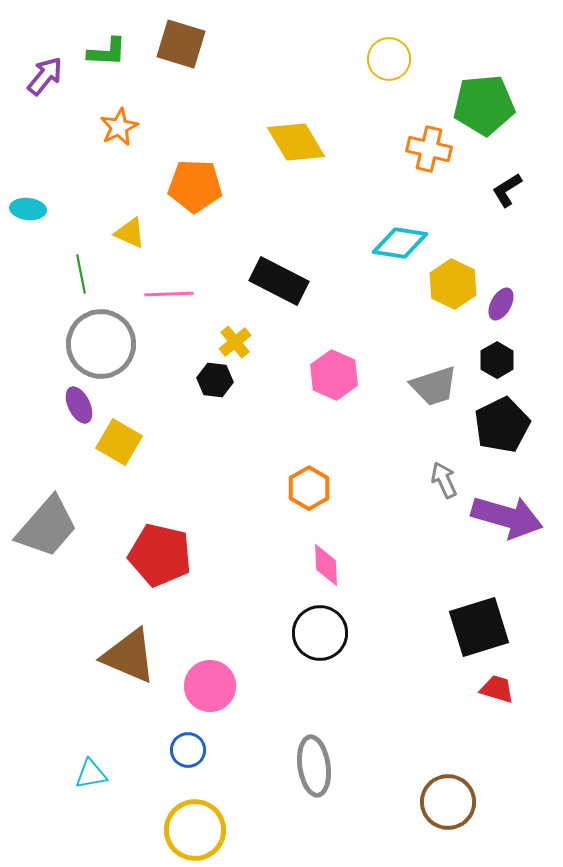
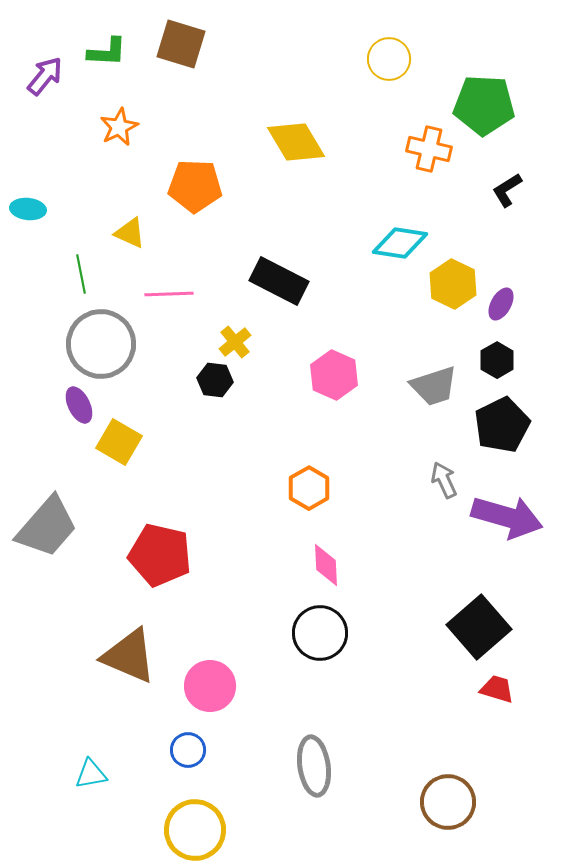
green pentagon at (484, 105): rotated 8 degrees clockwise
black square at (479, 627): rotated 24 degrees counterclockwise
